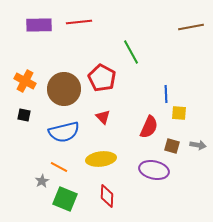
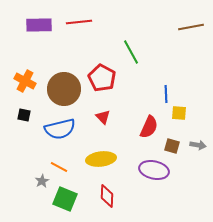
blue semicircle: moved 4 px left, 3 px up
